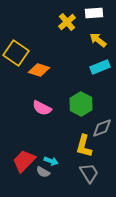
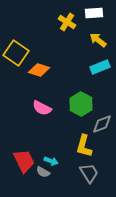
yellow cross: rotated 18 degrees counterclockwise
gray diamond: moved 4 px up
red trapezoid: rotated 110 degrees clockwise
